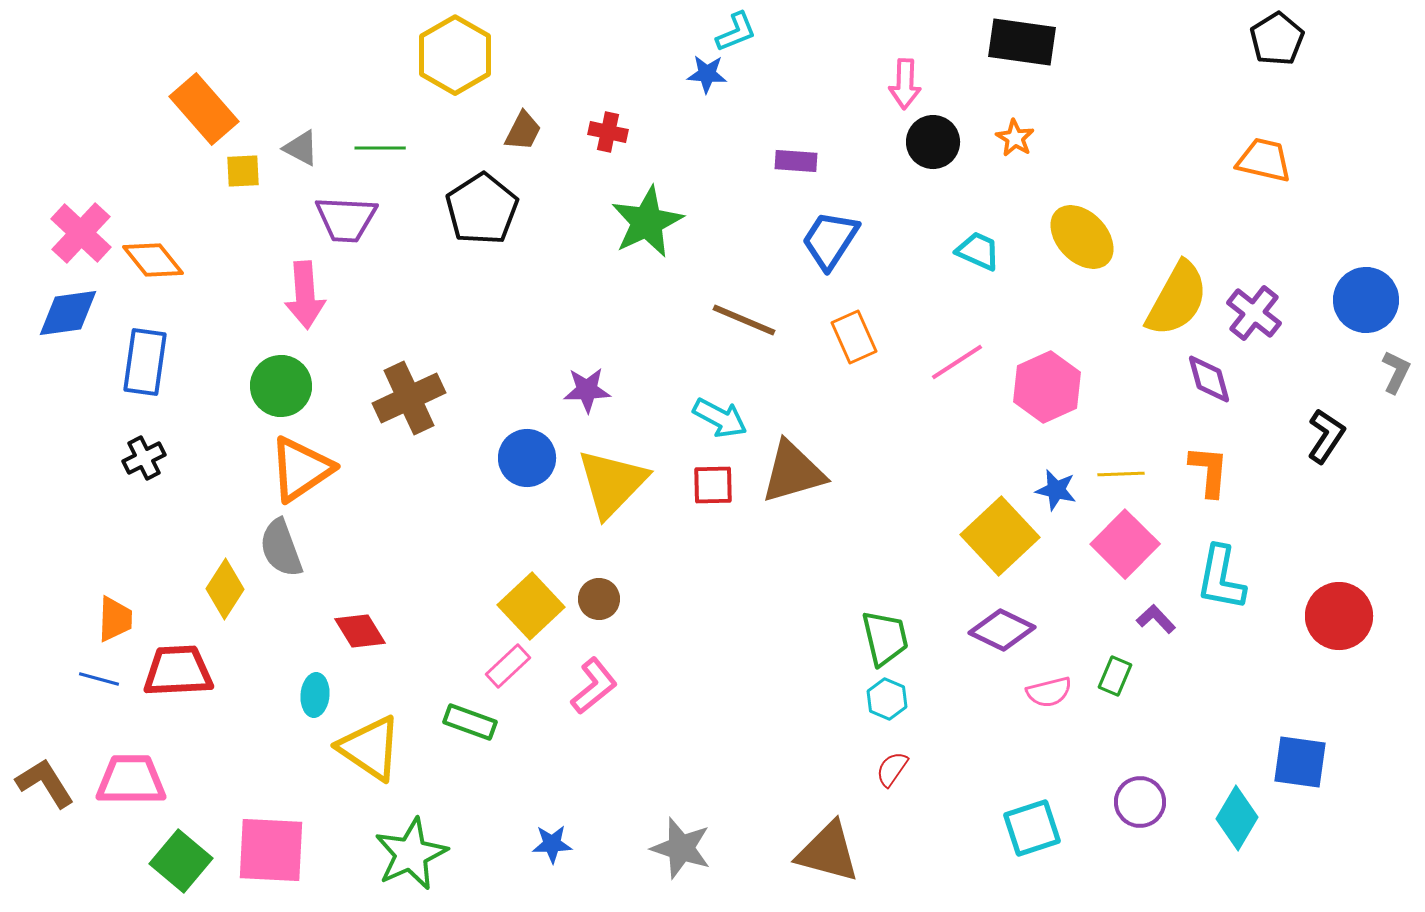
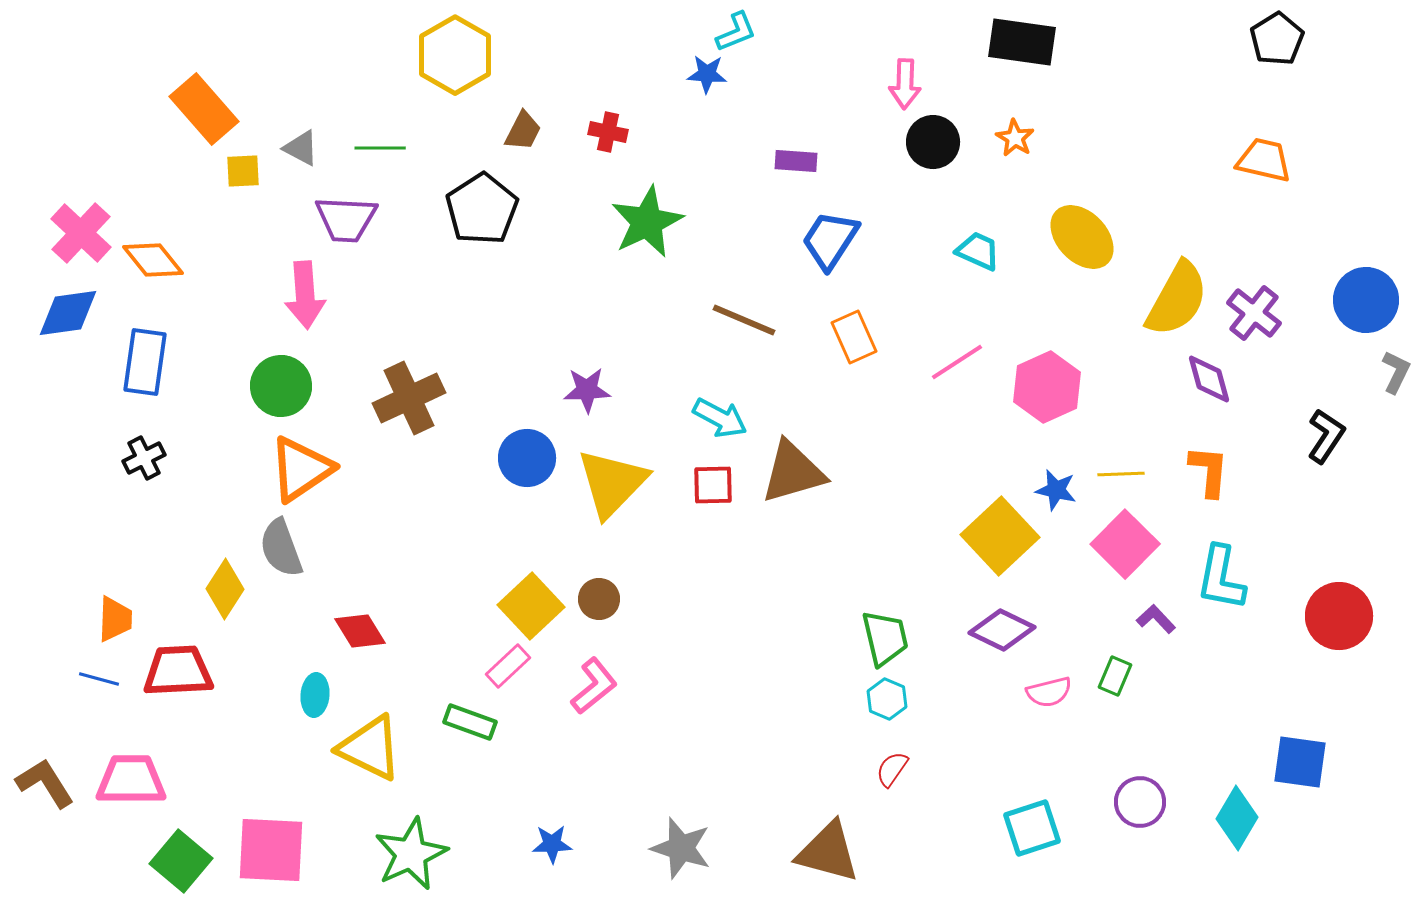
yellow triangle at (370, 748): rotated 8 degrees counterclockwise
